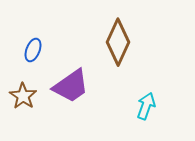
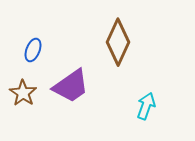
brown star: moved 3 px up
